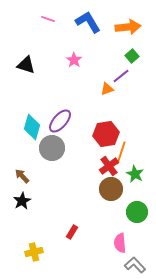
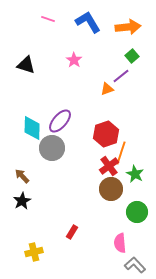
cyan diamond: moved 1 px down; rotated 15 degrees counterclockwise
red hexagon: rotated 10 degrees counterclockwise
